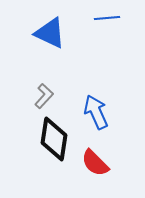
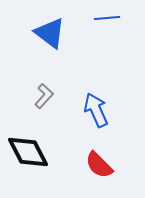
blue triangle: rotated 12 degrees clockwise
blue arrow: moved 2 px up
black diamond: moved 26 px left, 13 px down; rotated 36 degrees counterclockwise
red semicircle: moved 4 px right, 2 px down
